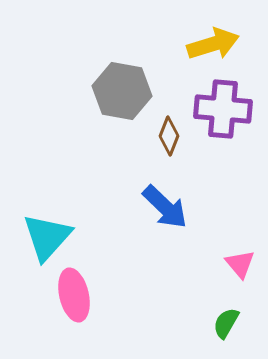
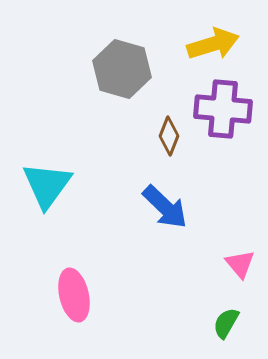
gray hexagon: moved 22 px up; rotated 6 degrees clockwise
cyan triangle: moved 52 px up; rotated 6 degrees counterclockwise
